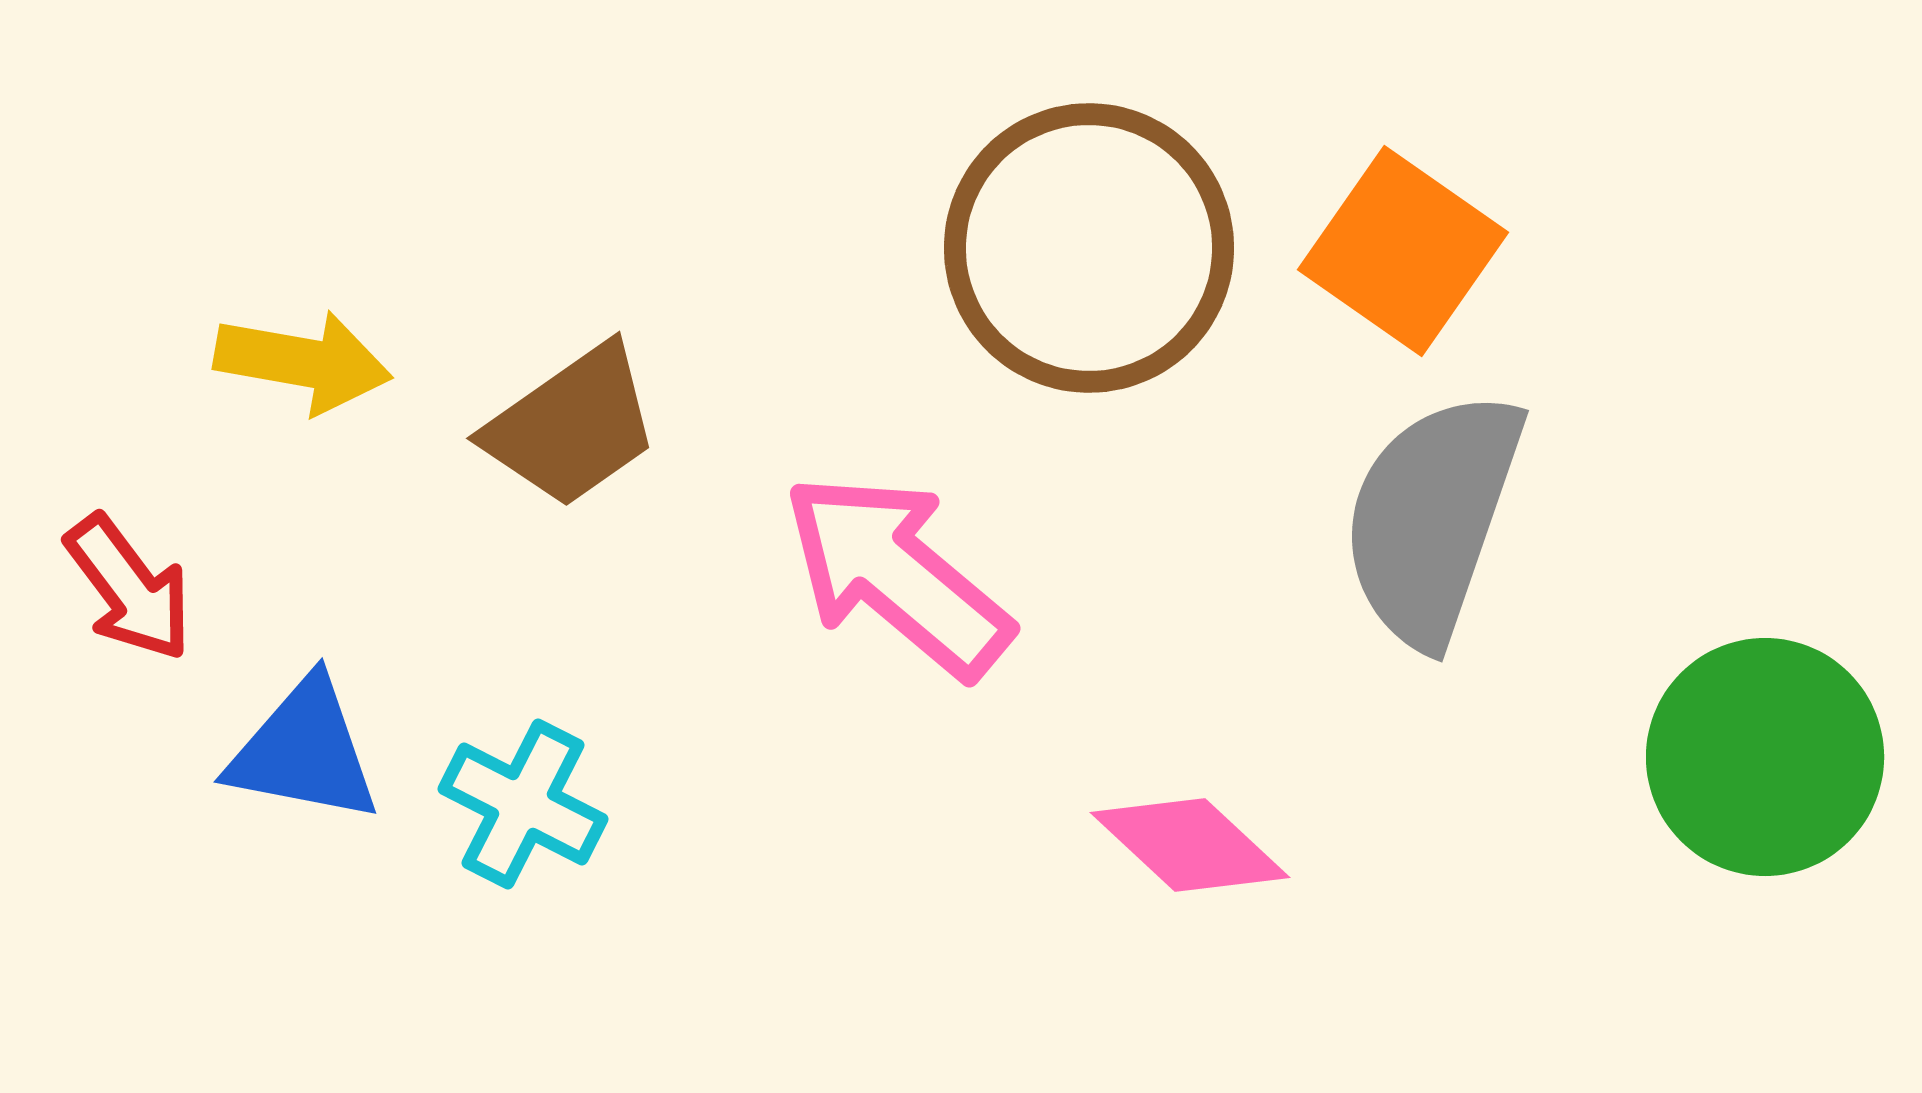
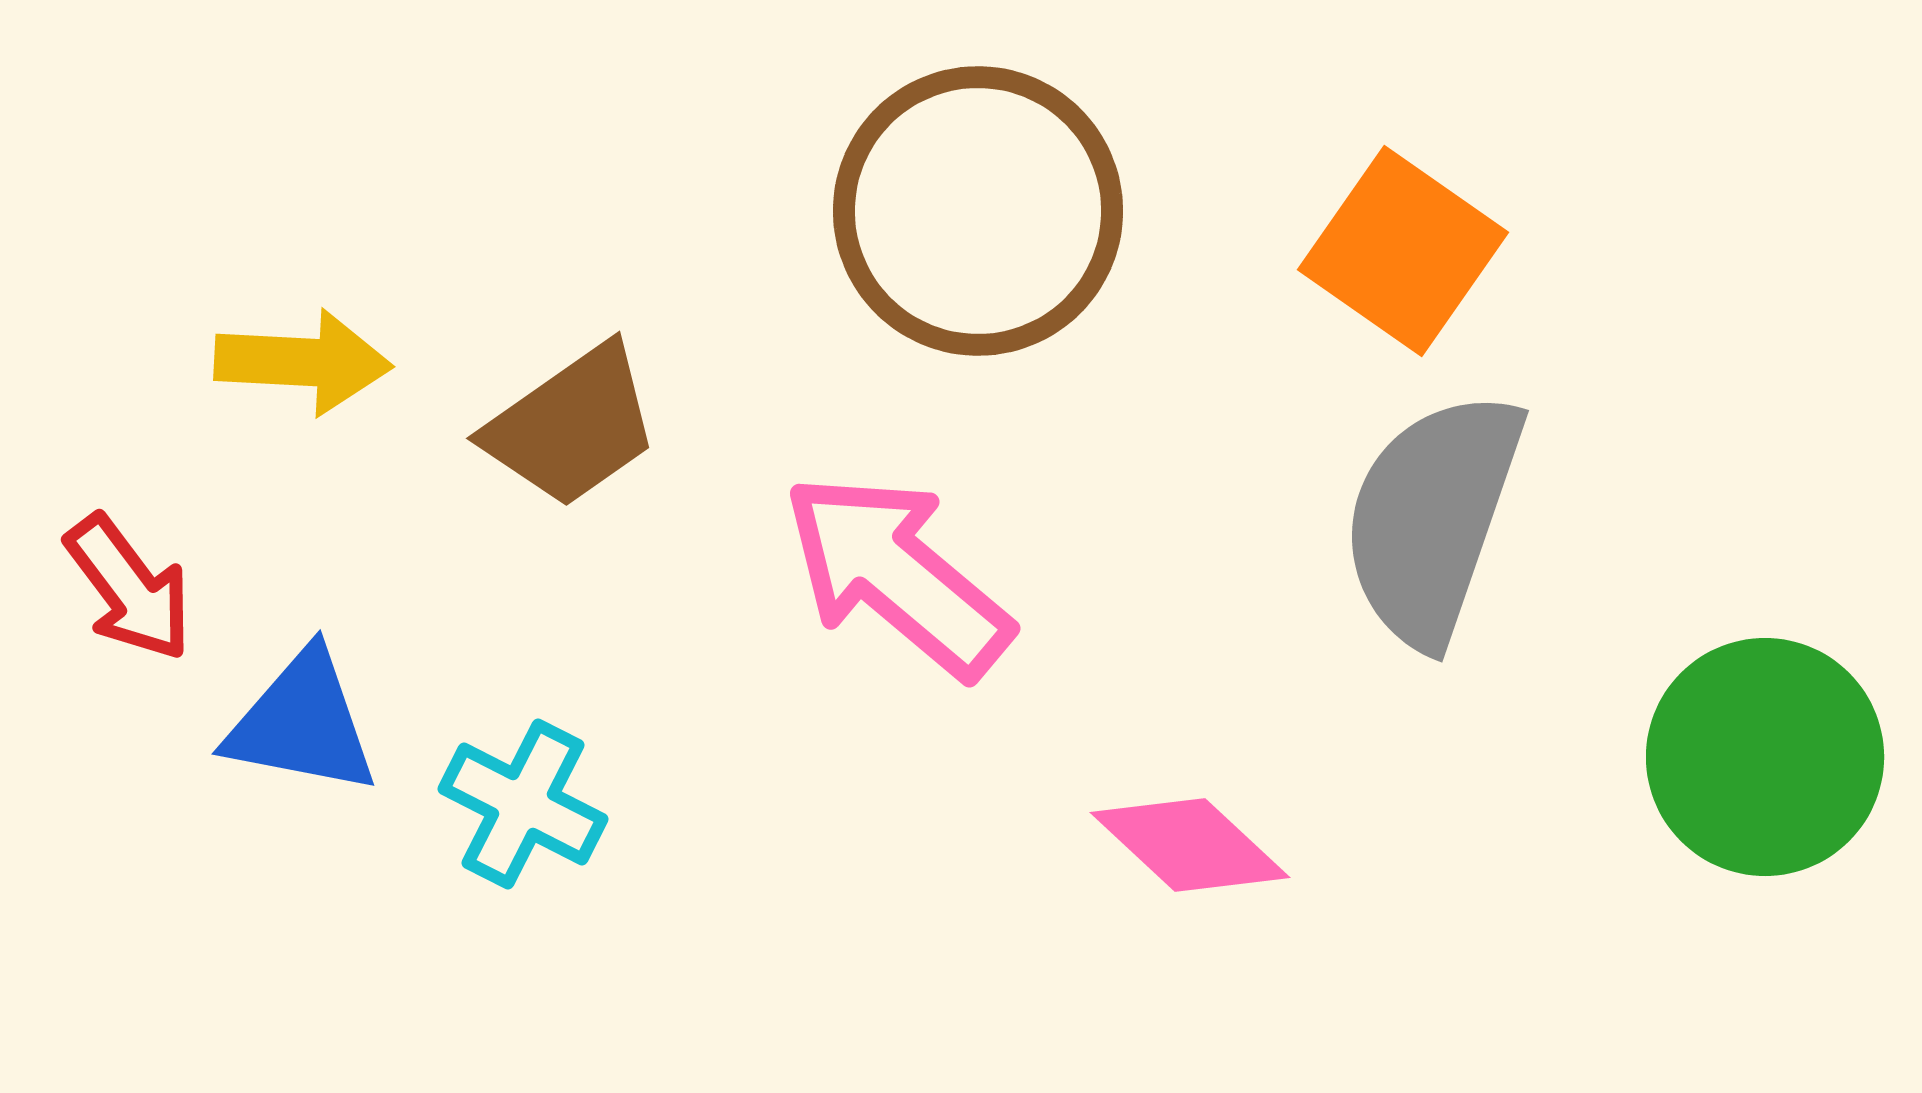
brown circle: moved 111 px left, 37 px up
yellow arrow: rotated 7 degrees counterclockwise
blue triangle: moved 2 px left, 28 px up
